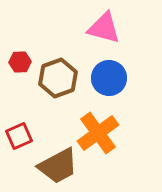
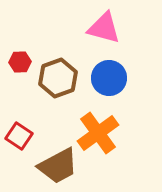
red square: rotated 32 degrees counterclockwise
